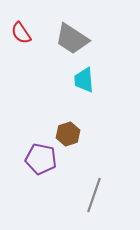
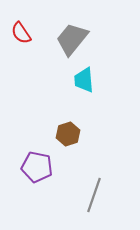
gray trapezoid: rotated 96 degrees clockwise
purple pentagon: moved 4 px left, 8 px down
